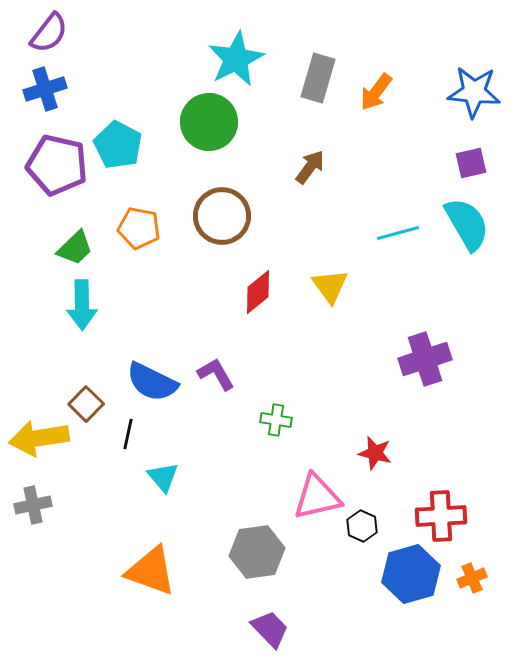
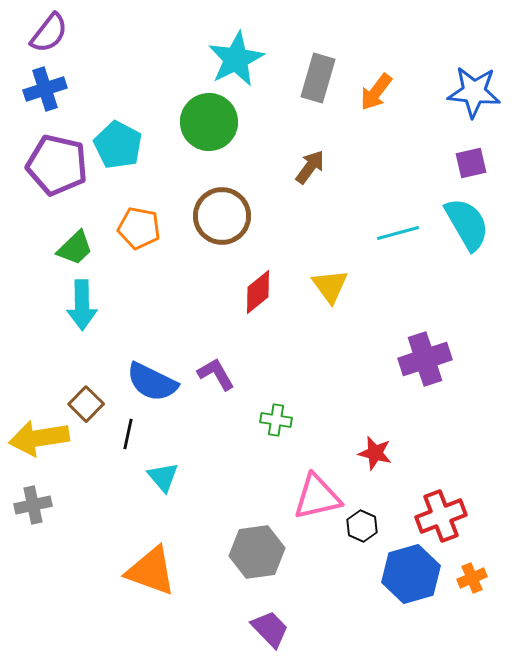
red cross: rotated 18 degrees counterclockwise
